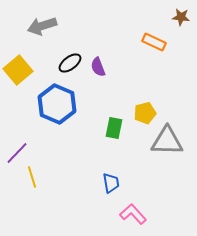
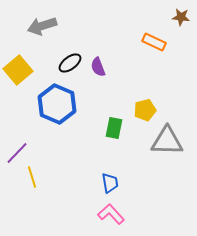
yellow pentagon: moved 3 px up
blue trapezoid: moved 1 px left
pink L-shape: moved 22 px left
